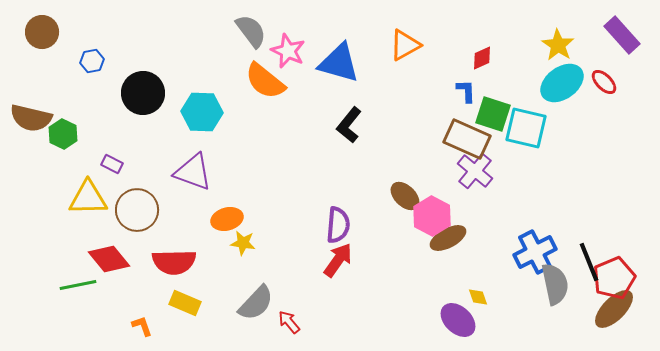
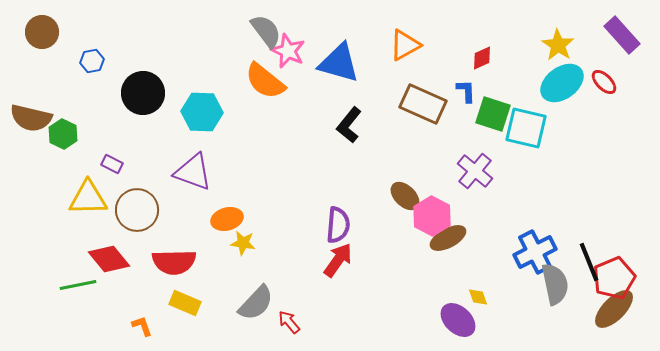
gray semicircle at (251, 31): moved 15 px right
brown rectangle at (467, 139): moved 44 px left, 35 px up
